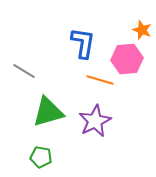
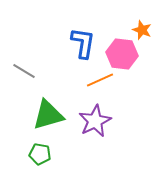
pink hexagon: moved 5 px left, 5 px up; rotated 12 degrees clockwise
orange line: rotated 40 degrees counterclockwise
green triangle: moved 3 px down
green pentagon: moved 1 px left, 3 px up
